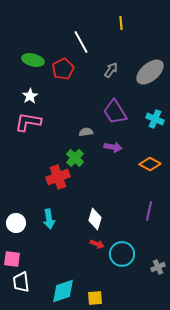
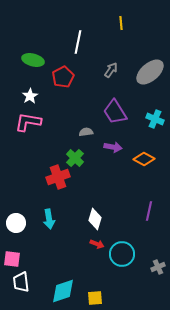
white line: moved 3 px left; rotated 40 degrees clockwise
red pentagon: moved 8 px down
orange diamond: moved 6 px left, 5 px up
